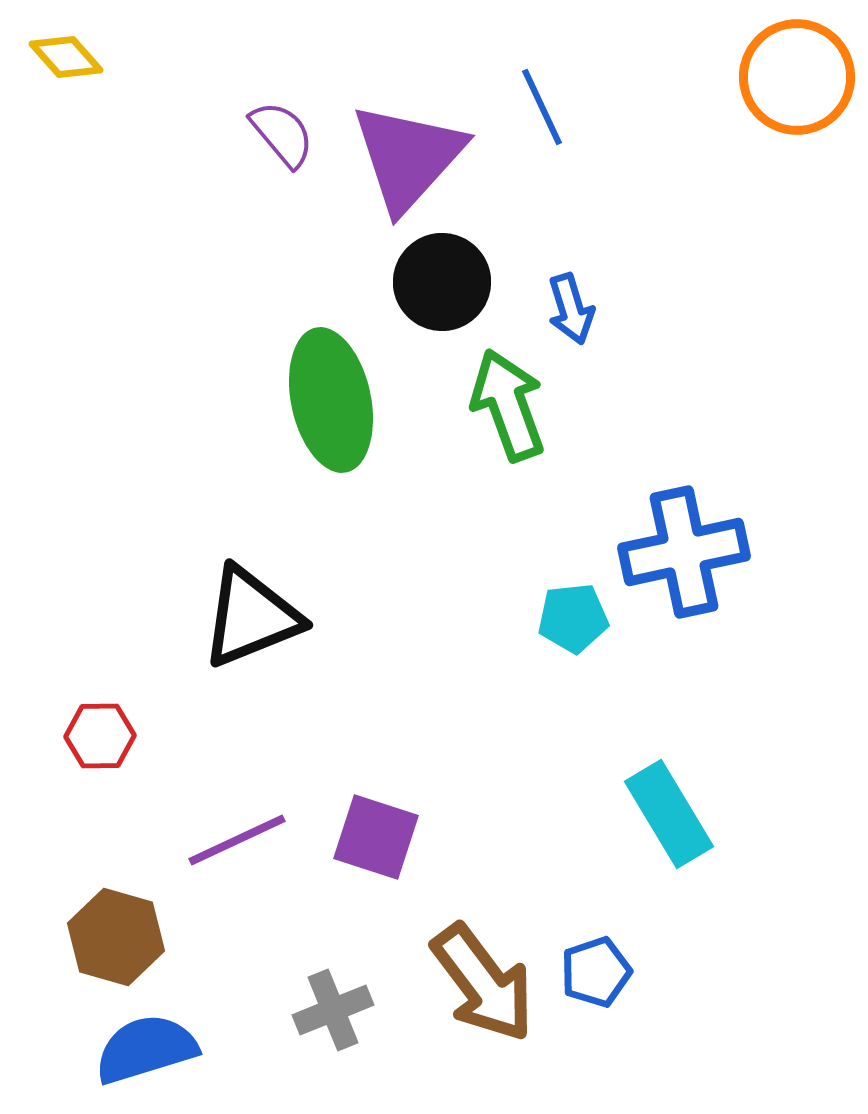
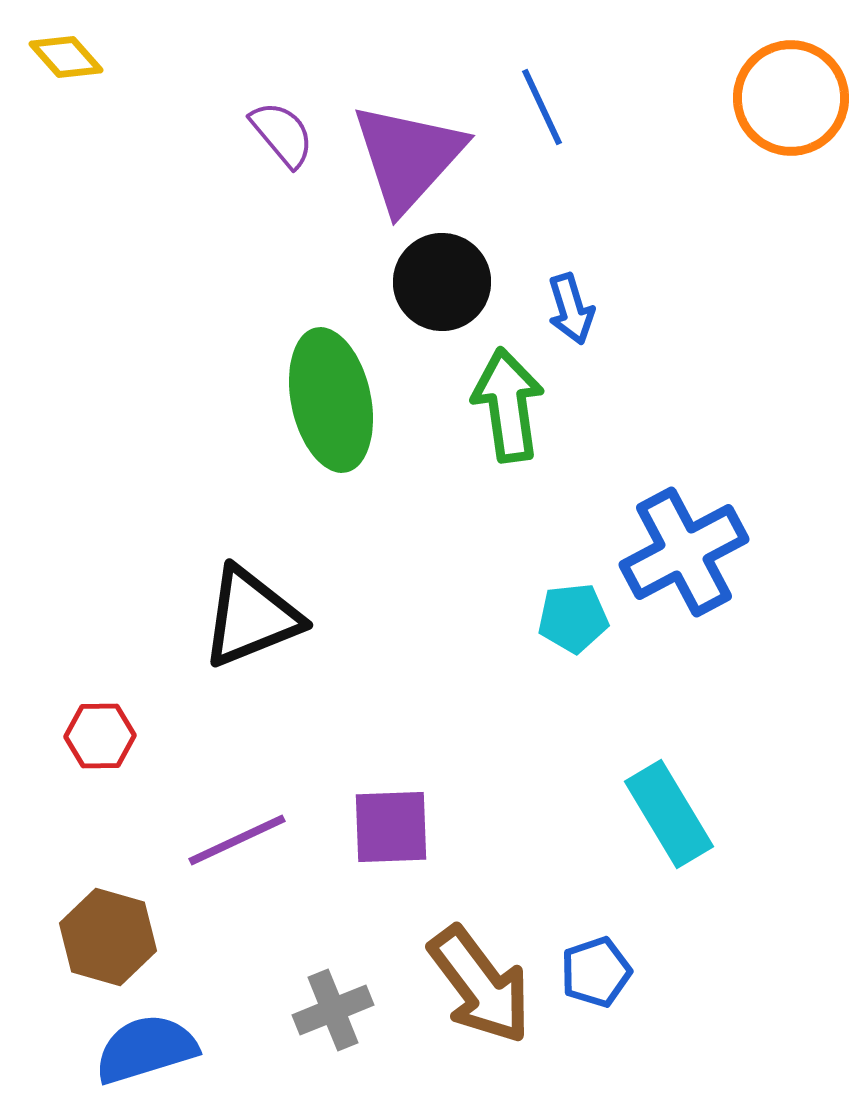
orange circle: moved 6 px left, 21 px down
green arrow: rotated 12 degrees clockwise
blue cross: rotated 16 degrees counterclockwise
purple square: moved 15 px right, 10 px up; rotated 20 degrees counterclockwise
brown hexagon: moved 8 px left
brown arrow: moved 3 px left, 2 px down
